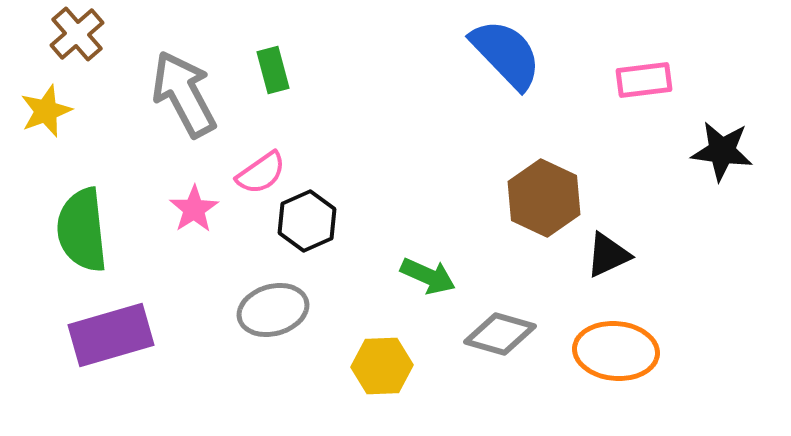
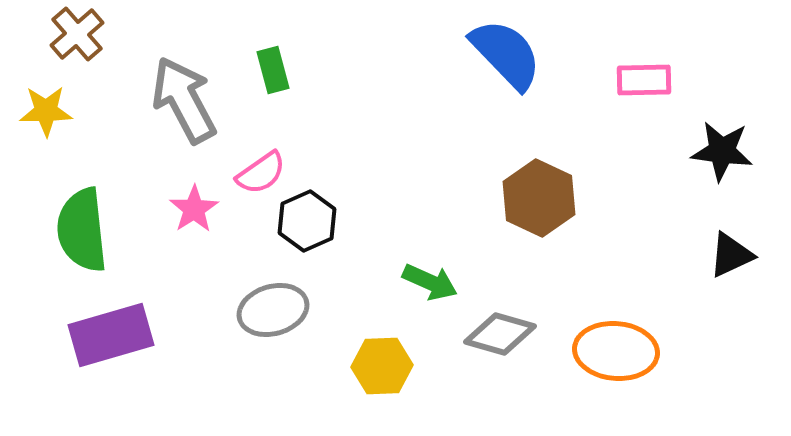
pink rectangle: rotated 6 degrees clockwise
gray arrow: moved 6 px down
yellow star: rotated 20 degrees clockwise
brown hexagon: moved 5 px left
black triangle: moved 123 px right
green arrow: moved 2 px right, 6 px down
